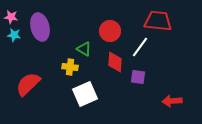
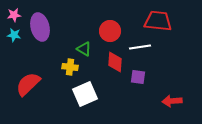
pink star: moved 3 px right, 2 px up; rotated 16 degrees counterclockwise
white line: rotated 45 degrees clockwise
